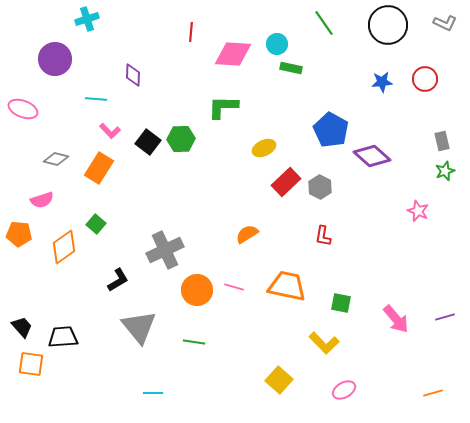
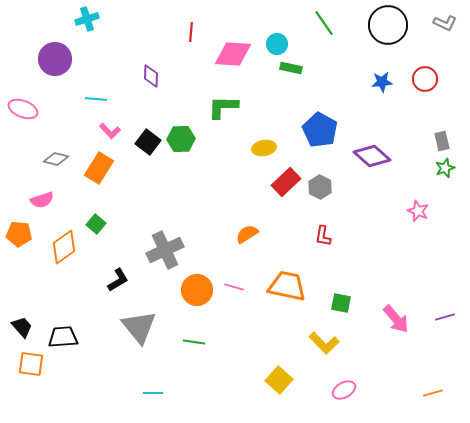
purple diamond at (133, 75): moved 18 px right, 1 px down
blue pentagon at (331, 130): moved 11 px left
yellow ellipse at (264, 148): rotated 15 degrees clockwise
green star at (445, 171): moved 3 px up
